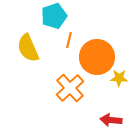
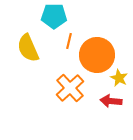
cyan pentagon: rotated 20 degrees clockwise
orange line: moved 1 px down
orange circle: moved 2 px up
yellow star: rotated 24 degrees clockwise
red arrow: moved 19 px up
